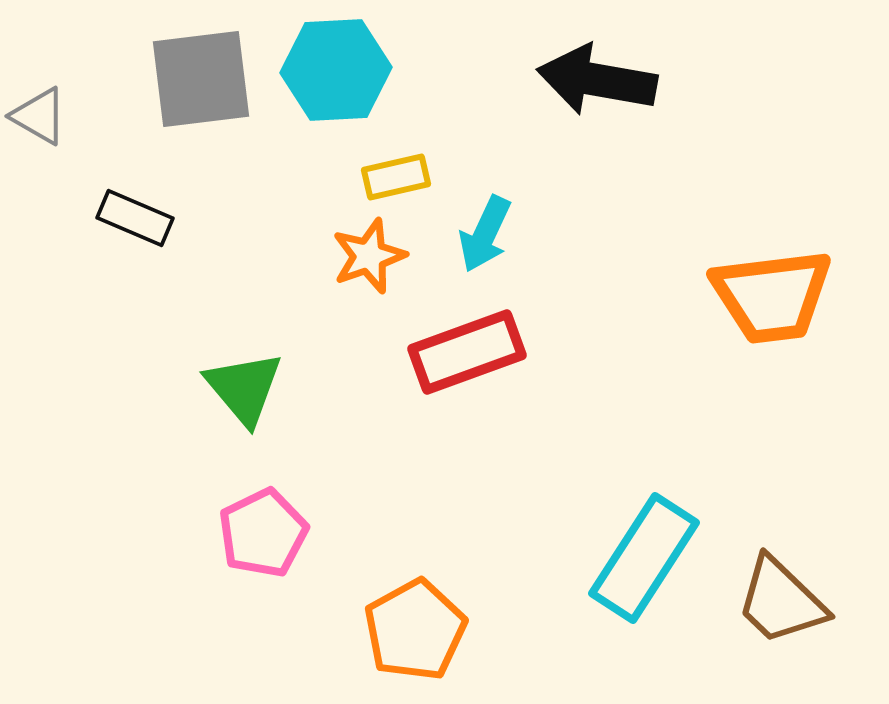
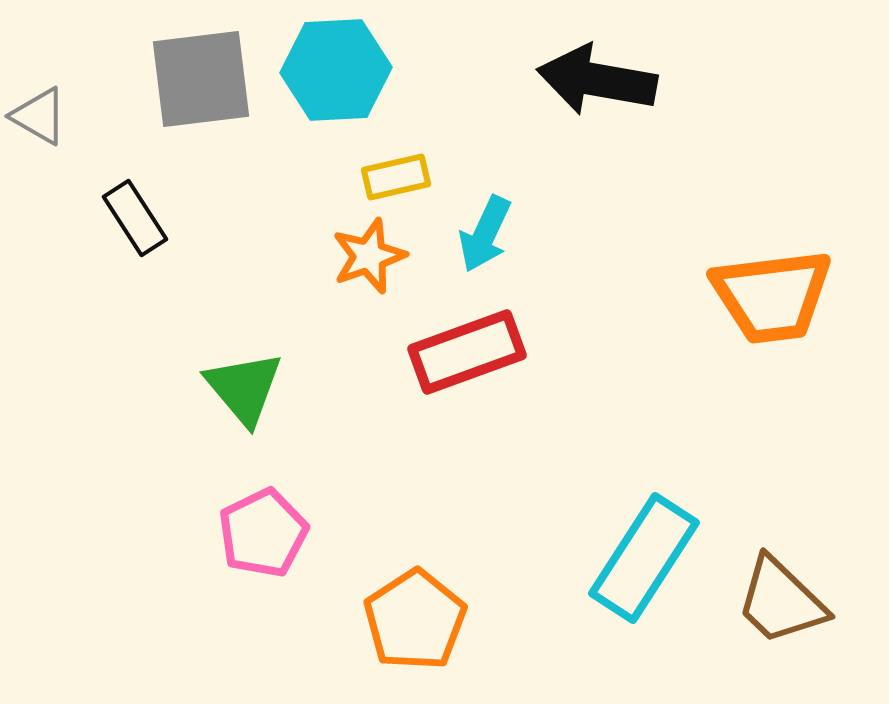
black rectangle: rotated 34 degrees clockwise
orange pentagon: moved 10 px up; rotated 4 degrees counterclockwise
